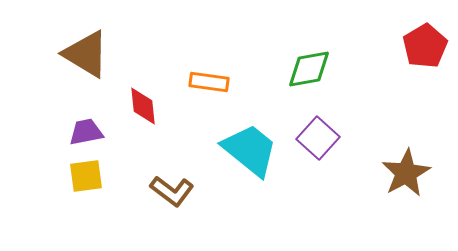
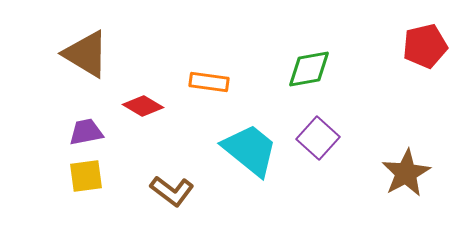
red pentagon: rotated 18 degrees clockwise
red diamond: rotated 54 degrees counterclockwise
